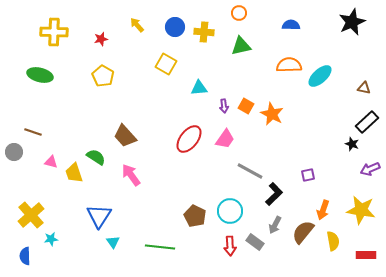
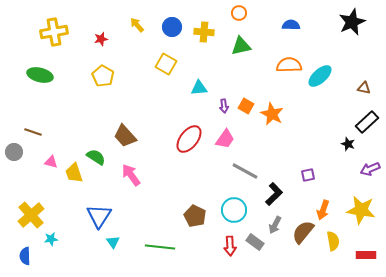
blue circle at (175, 27): moved 3 px left
yellow cross at (54, 32): rotated 12 degrees counterclockwise
black star at (352, 144): moved 4 px left
gray line at (250, 171): moved 5 px left
cyan circle at (230, 211): moved 4 px right, 1 px up
